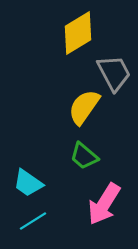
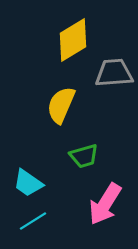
yellow diamond: moved 5 px left, 7 px down
gray trapezoid: rotated 66 degrees counterclockwise
yellow semicircle: moved 23 px left, 2 px up; rotated 12 degrees counterclockwise
green trapezoid: rotated 56 degrees counterclockwise
pink arrow: moved 1 px right
